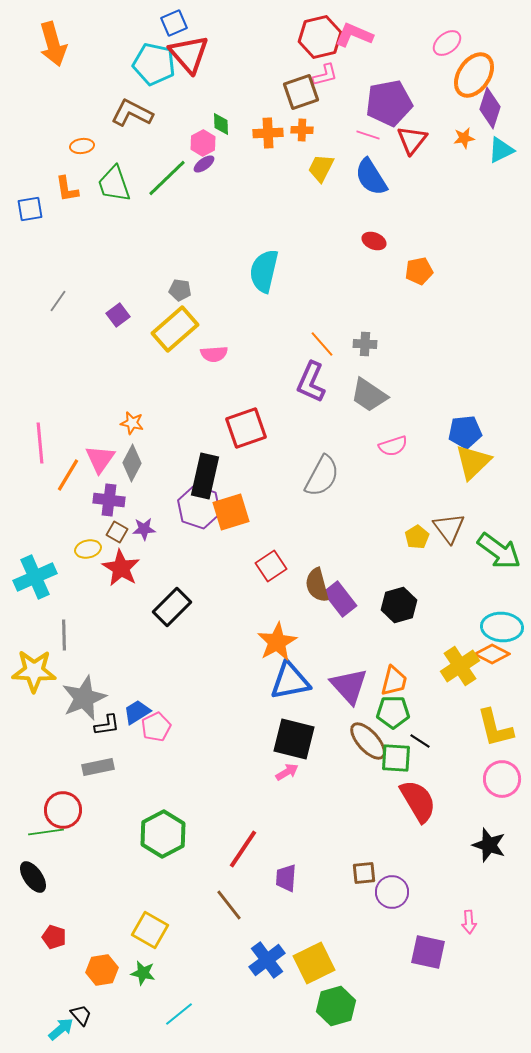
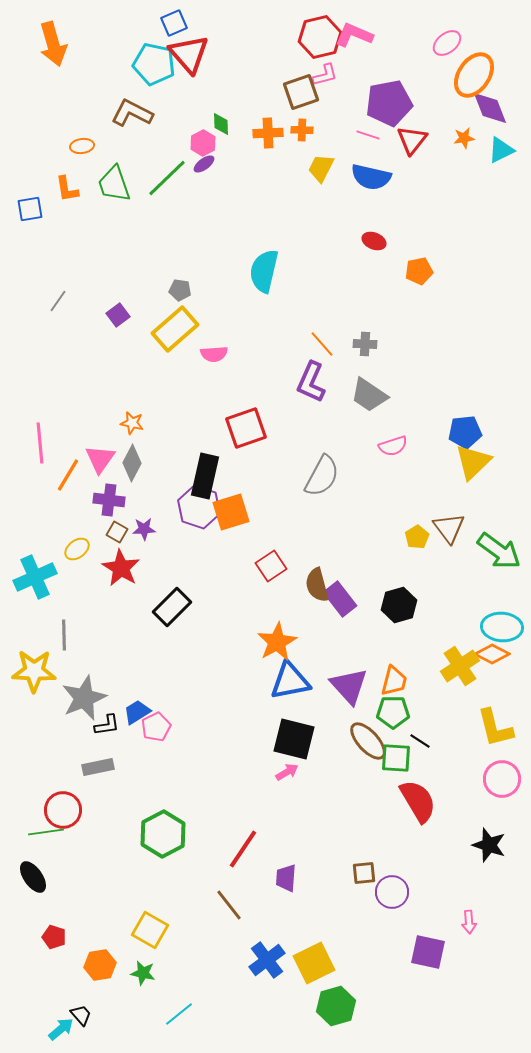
purple diamond at (490, 108): rotated 39 degrees counterclockwise
blue semicircle at (371, 177): rotated 45 degrees counterclockwise
yellow ellipse at (88, 549): moved 11 px left; rotated 25 degrees counterclockwise
orange hexagon at (102, 970): moved 2 px left, 5 px up
